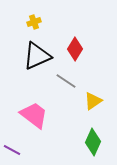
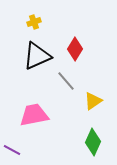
gray line: rotated 15 degrees clockwise
pink trapezoid: rotated 48 degrees counterclockwise
